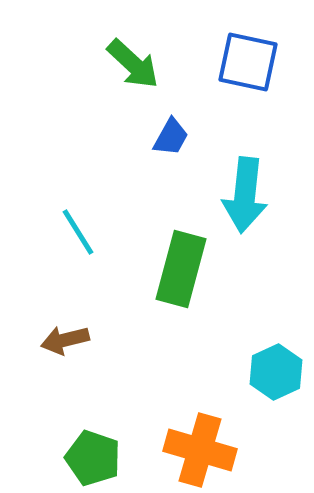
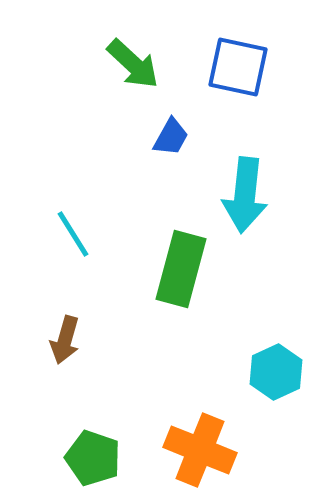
blue square: moved 10 px left, 5 px down
cyan line: moved 5 px left, 2 px down
brown arrow: rotated 60 degrees counterclockwise
orange cross: rotated 6 degrees clockwise
